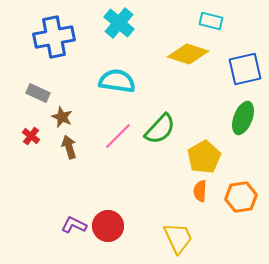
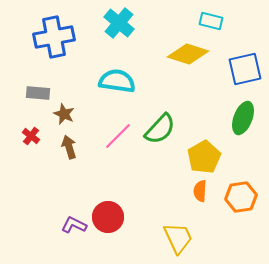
gray rectangle: rotated 20 degrees counterclockwise
brown star: moved 2 px right, 3 px up
red circle: moved 9 px up
